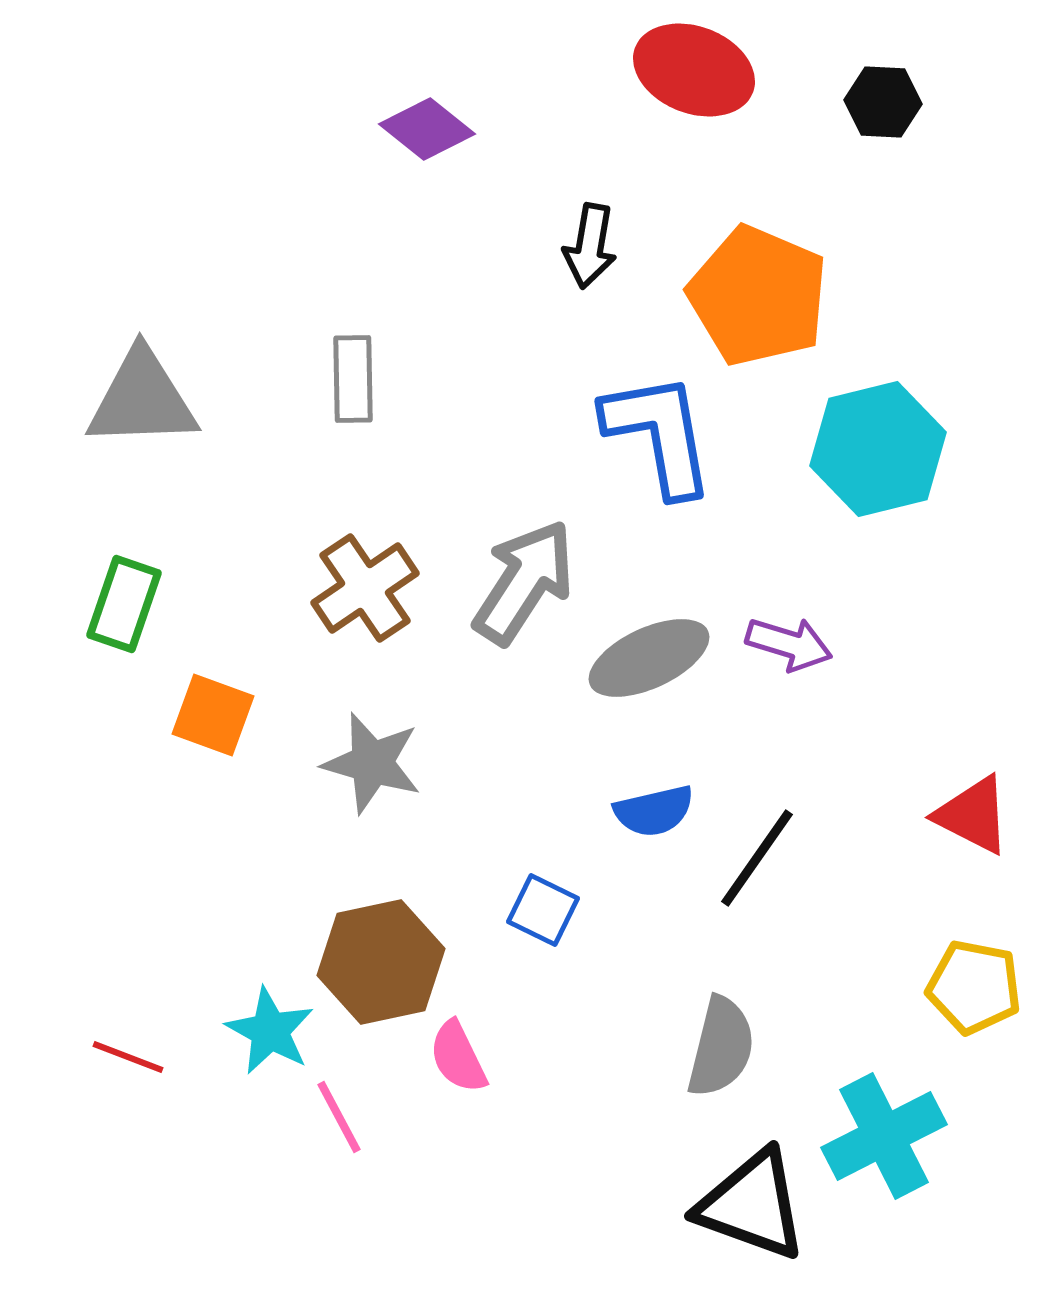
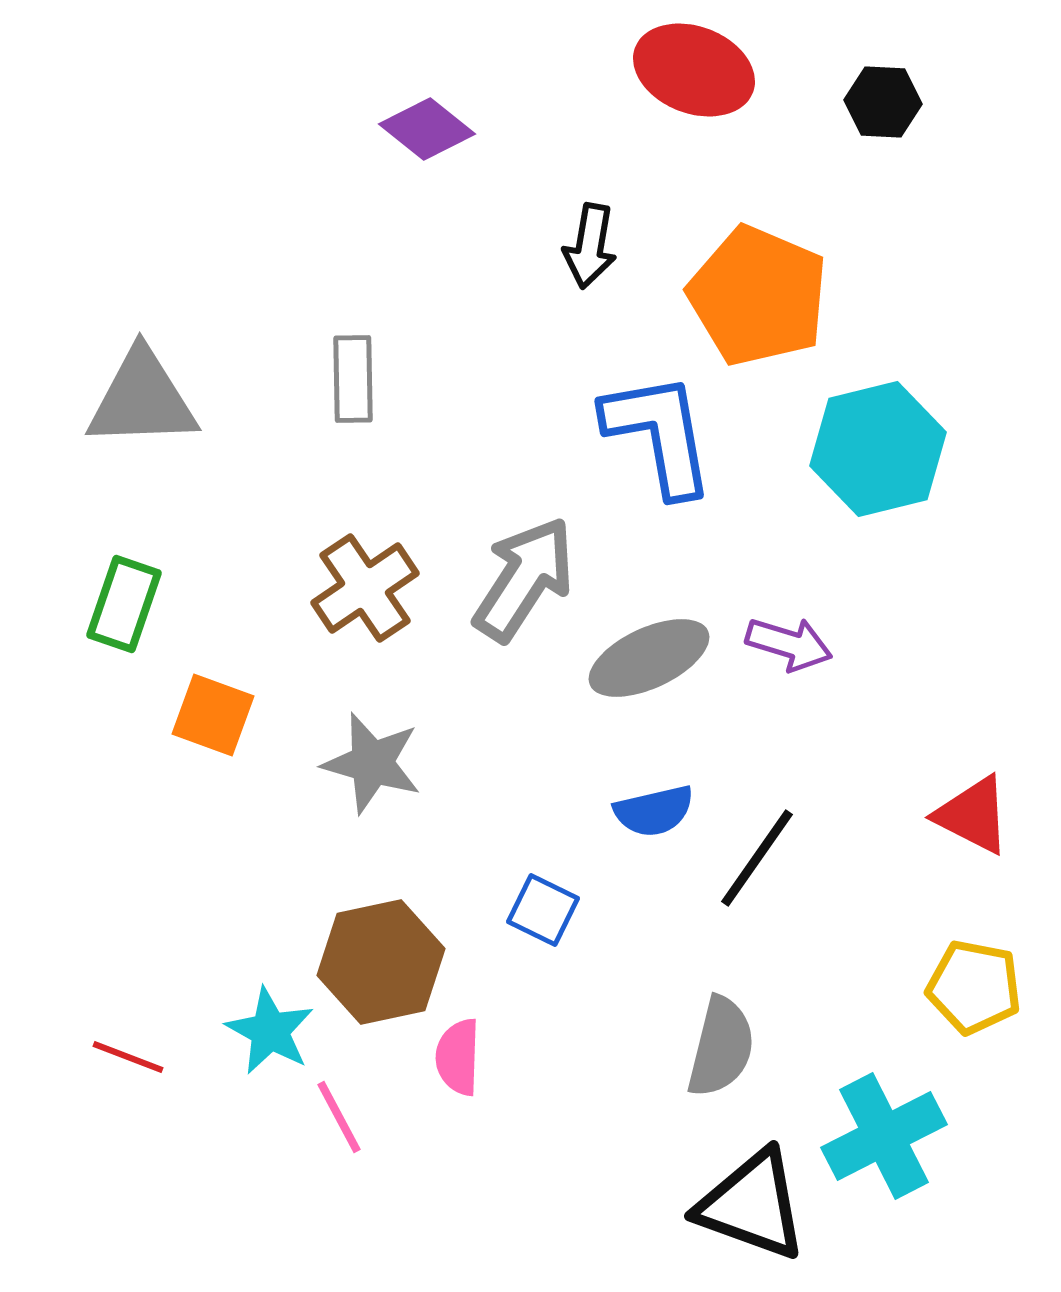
gray arrow: moved 3 px up
pink semicircle: rotated 28 degrees clockwise
